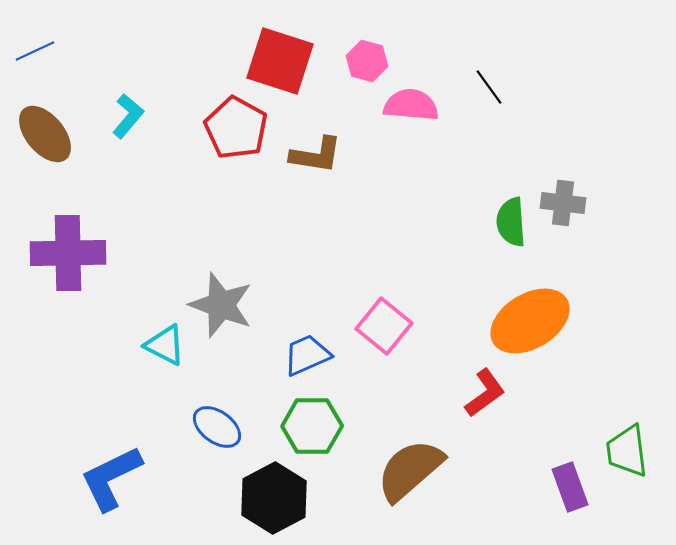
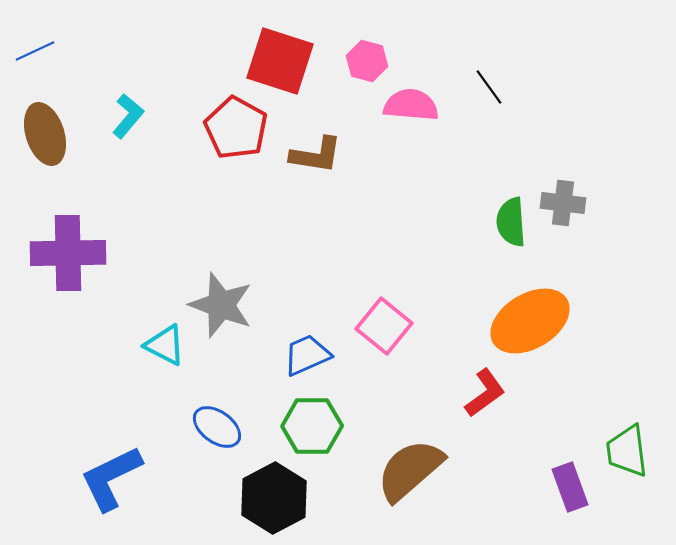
brown ellipse: rotated 22 degrees clockwise
